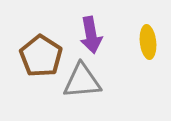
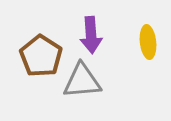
purple arrow: rotated 6 degrees clockwise
